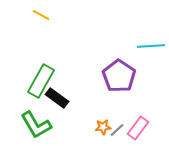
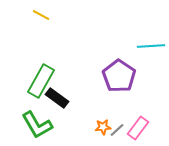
green L-shape: moved 1 px right
